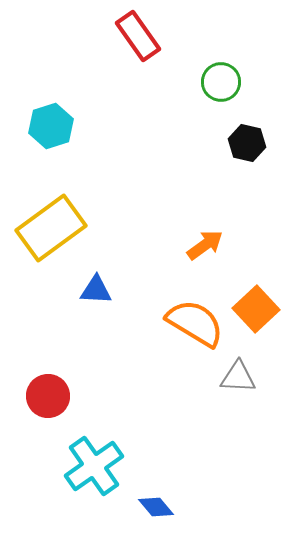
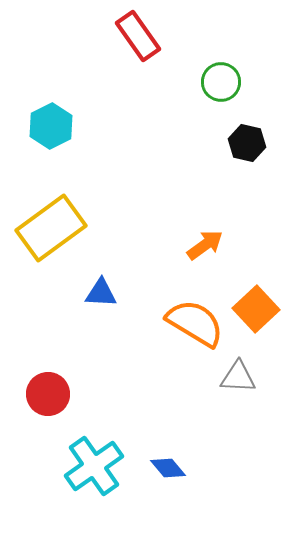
cyan hexagon: rotated 9 degrees counterclockwise
blue triangle: moved 5 px right, 3 px down
red circle: moved 2 px up
blue diamond: moved 12 px right, 39 px up
